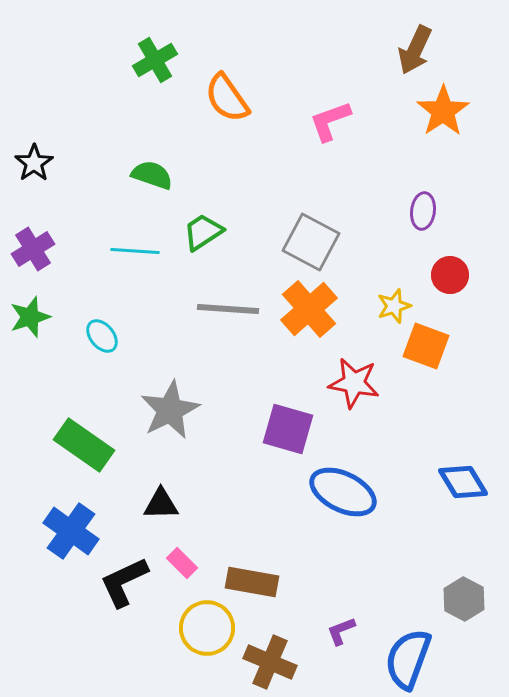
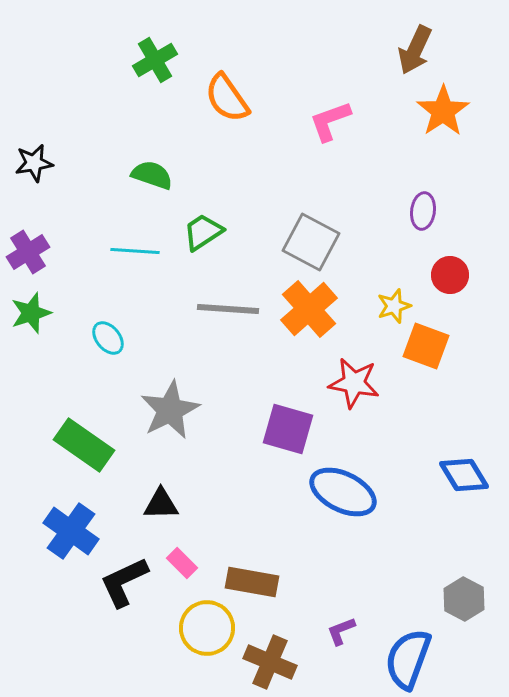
black star: rotated 24 degrees clockwise
purple cross: moved 5 px left, 3 px down
green star: moved 1 px right, 4 px up
cyan ellipse: moved 6 px right, 2 px down
blue diamond: moved 1 px right, 7 px up
